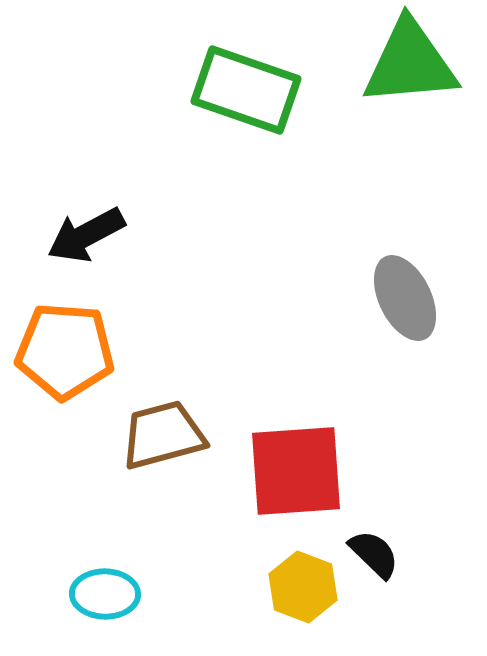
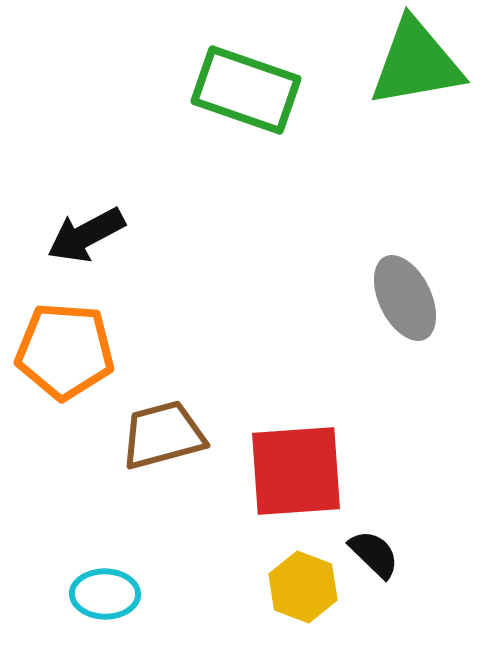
green triangle: moved 6 px right; rotated 5 degrees counterclockwise
